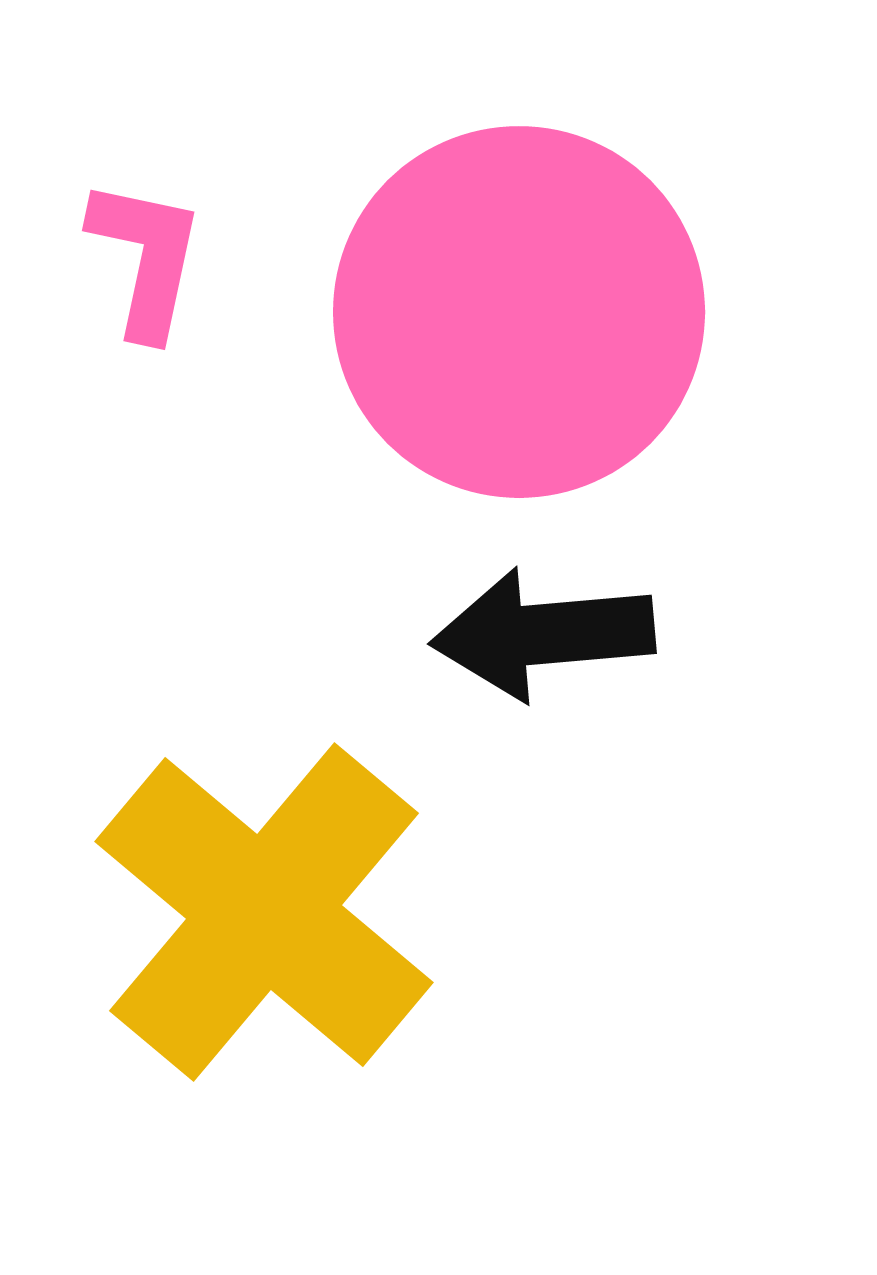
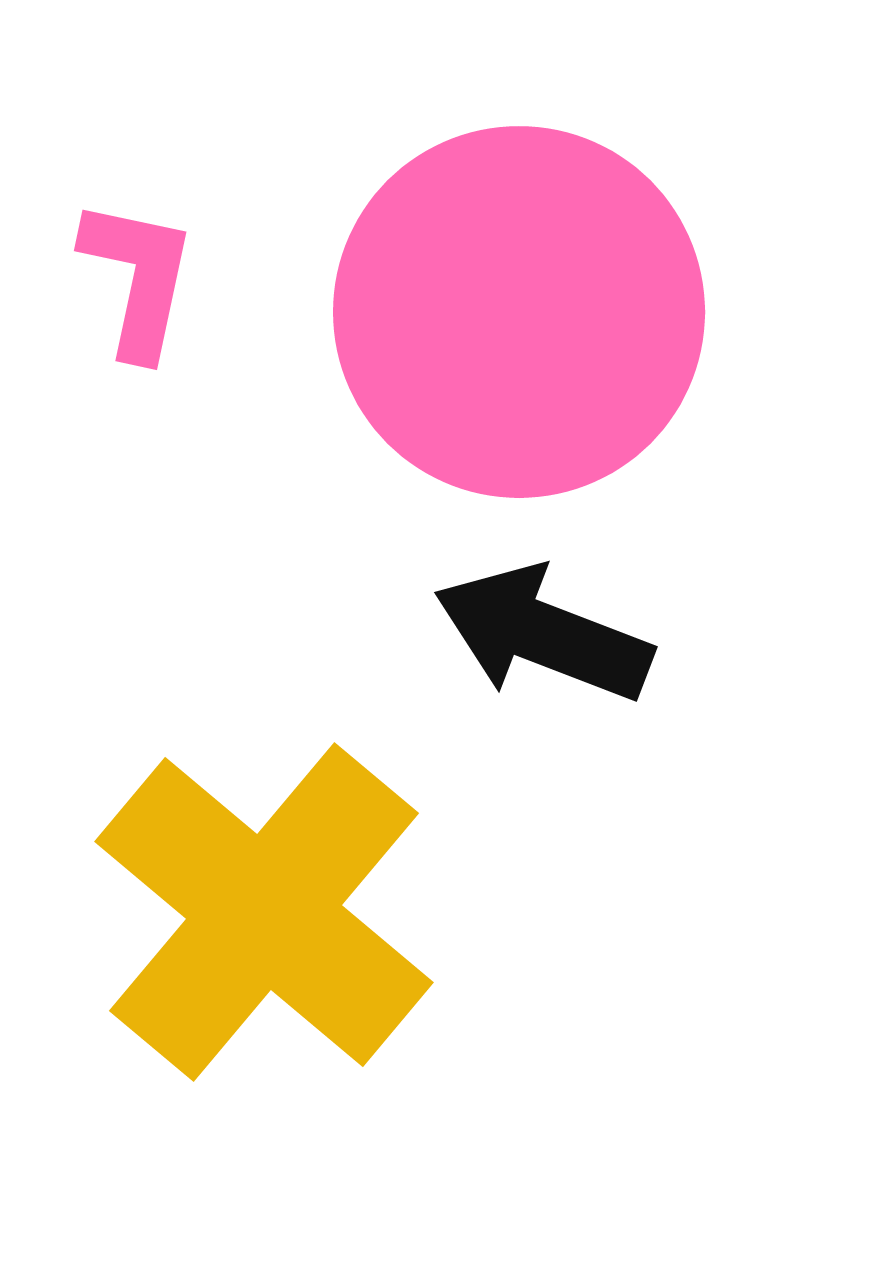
pink L-shape: moved 8 px left, 20 px down
black arrow: rotated 26 degrees clockwise
